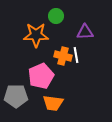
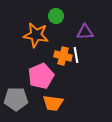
orange star: rotated 10 degrees clockwise
gray pentagon: moved 3 px down
